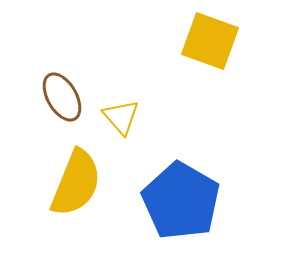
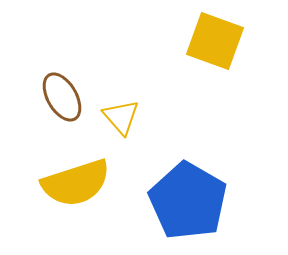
yellow square: moved 5 px right
yellow semicircle: rotated 50 degrees clockwise
blue pentagon: moved 7 px right
